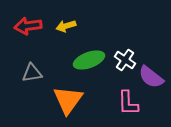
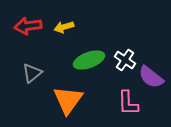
yellow arrow: moved 2 px left, 1 px down
gray triangle: rotated 30 degrees counterclockwise
